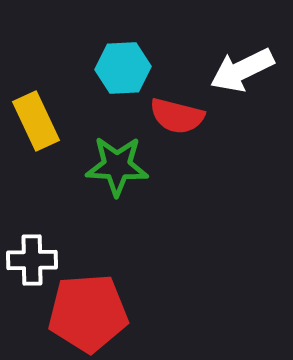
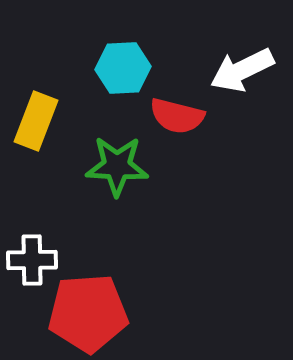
yellow rectangle: rotated 46 degrees clockwise
